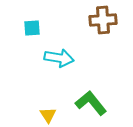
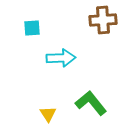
cyan arrow: moved 2 px right; rotated 12 degrees counterclockwise
yellow triangle: moved 1 px up
